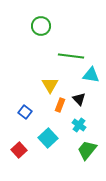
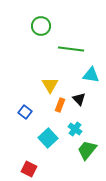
green line: moved 7 px up
cyan cross: moved 4 px left, 4 px down
red square: moved 10 px right, 19 px down; rotated 21 degrees counterclockwise
